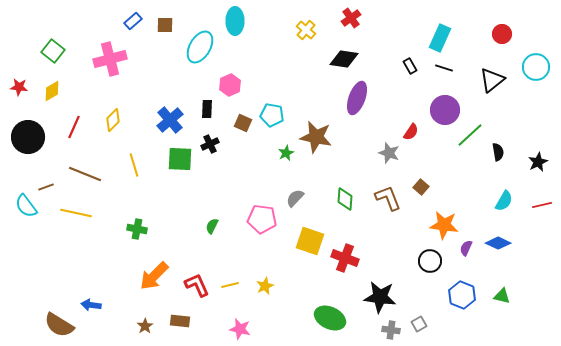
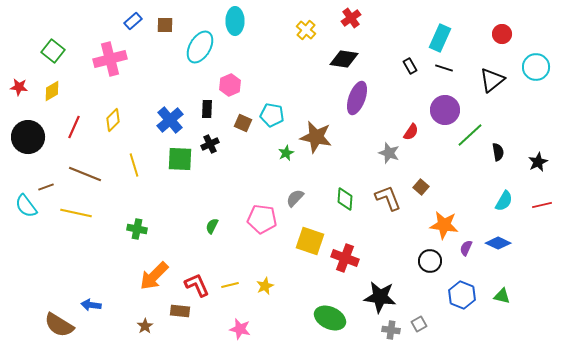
brown rectangle at (180, 321): moved 10 px up
